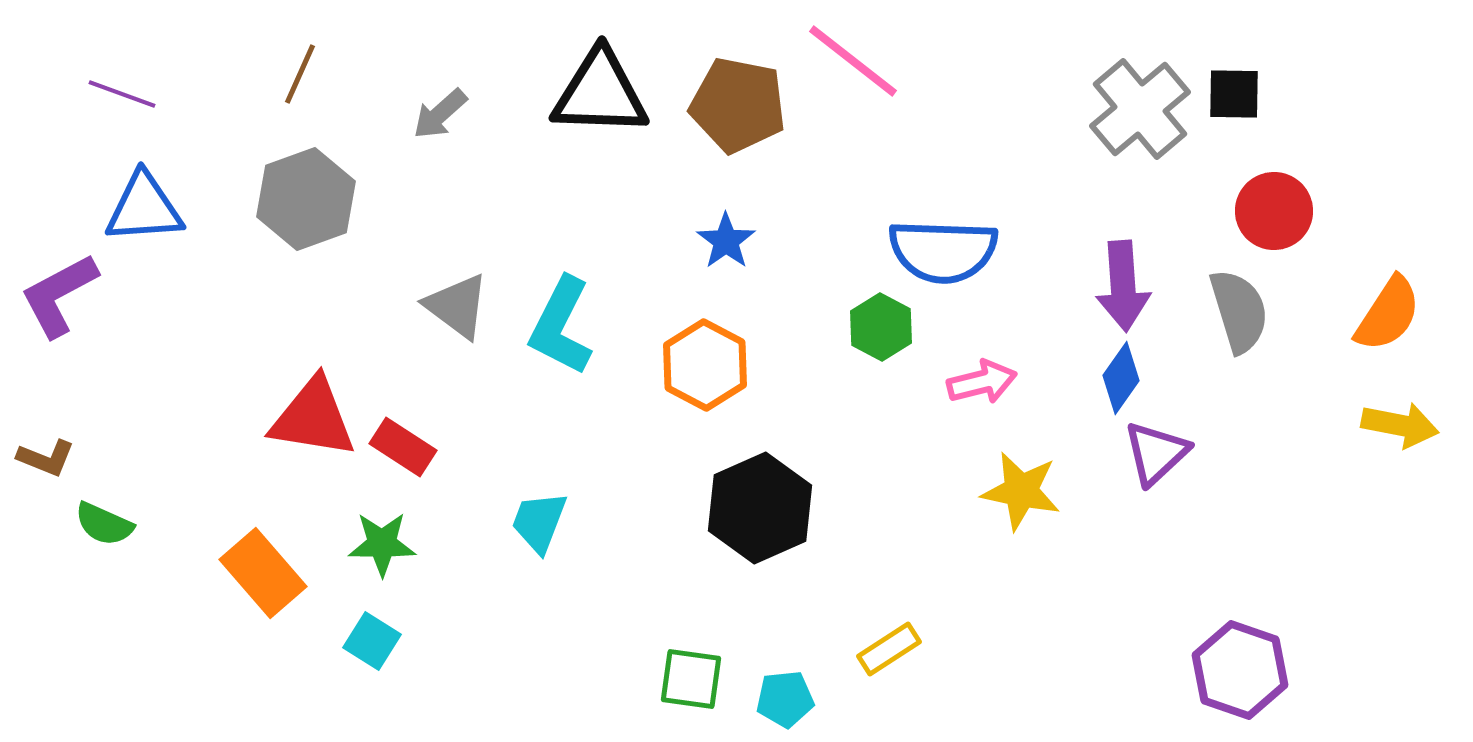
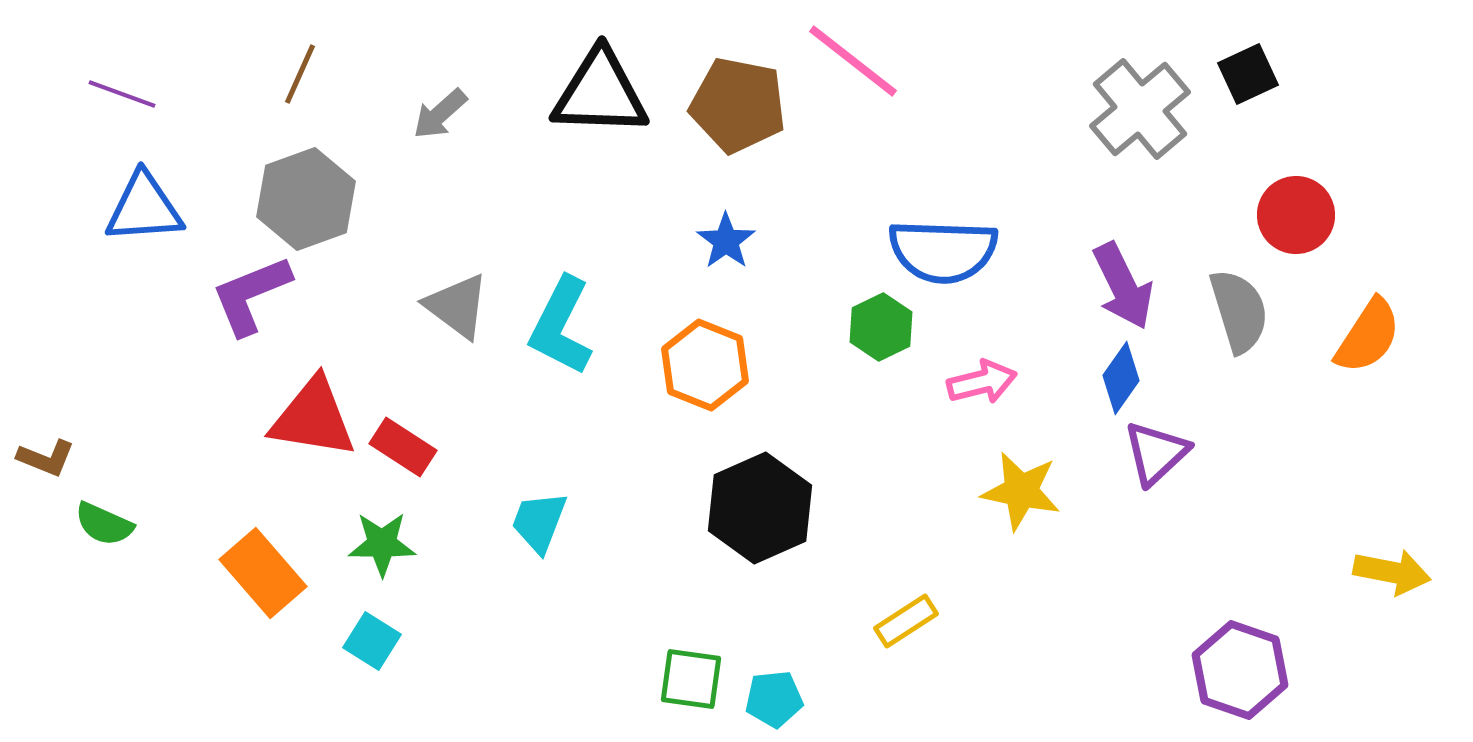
black square: moved 14 px right, 20 px up; rotated 26 degrees counterclockwise
red circle: moved 22 px right, 4 px down
purple arrow: rotated 22 degrees counterclockwise
purple L-shape: moved 192 px right; rotated 6 degrees clockwise
orange semicircle: moved 20 px left, 22 px down
green hexagon: rotated 6 degrees clockwise
orange hexagon: rotated 6 degrees counterclockwise
yellow arrow: moved 8 px left, 147 px down
yellow rectangle: moved 17 px right, 28 px up
cyan pentagon: moved 11 px left
